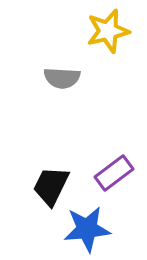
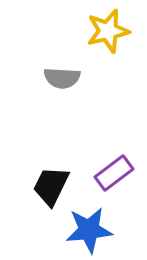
blue star: moved 2 px right, 1 px down
